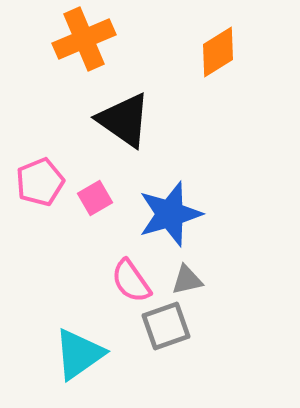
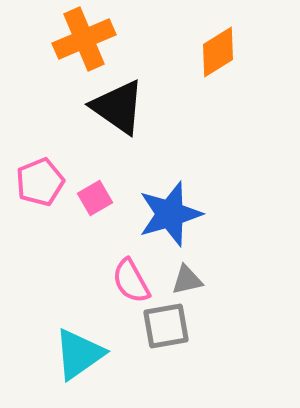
black triangle: moved 6 px left, 13 px up
pink semicircle: rotated 6 degrees clockwise
gray square: rotated 9 degrees clockwise
